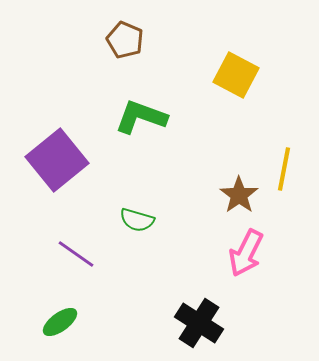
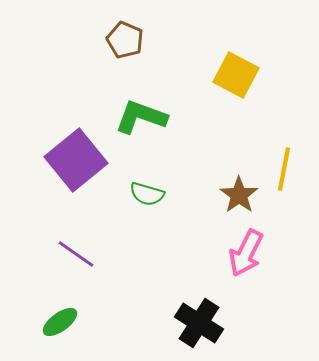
purple square: moved 19 px right
green semicircle: moved 10 px right, 26 px up
